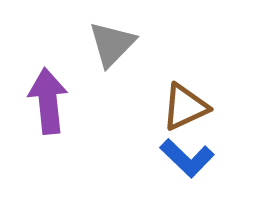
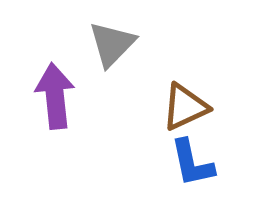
purple arrow: moved 7 px right, 5 px up
blue L-shape: moved 5 px right, 5 px down; rotated 34 degrees clockwise
